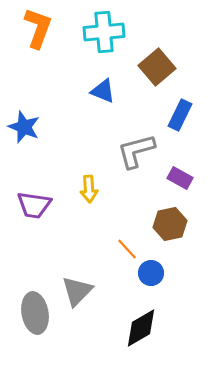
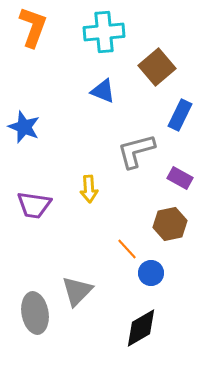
orange L-shape: moved 5 px left, 1 px up
